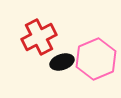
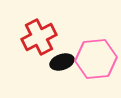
pink hexagon: rotated 18 degrees clockwise
